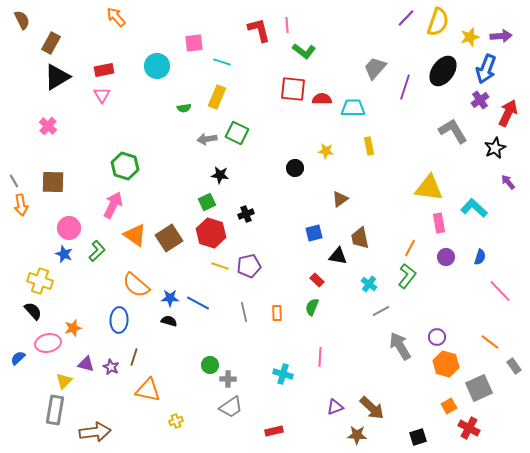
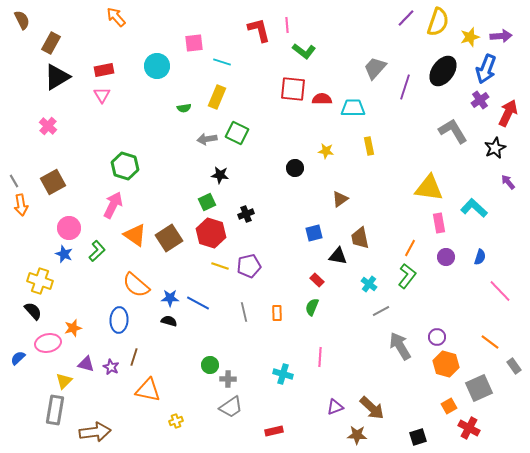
brown square at (53, 182): rotated 30 degrees counterclockwise
